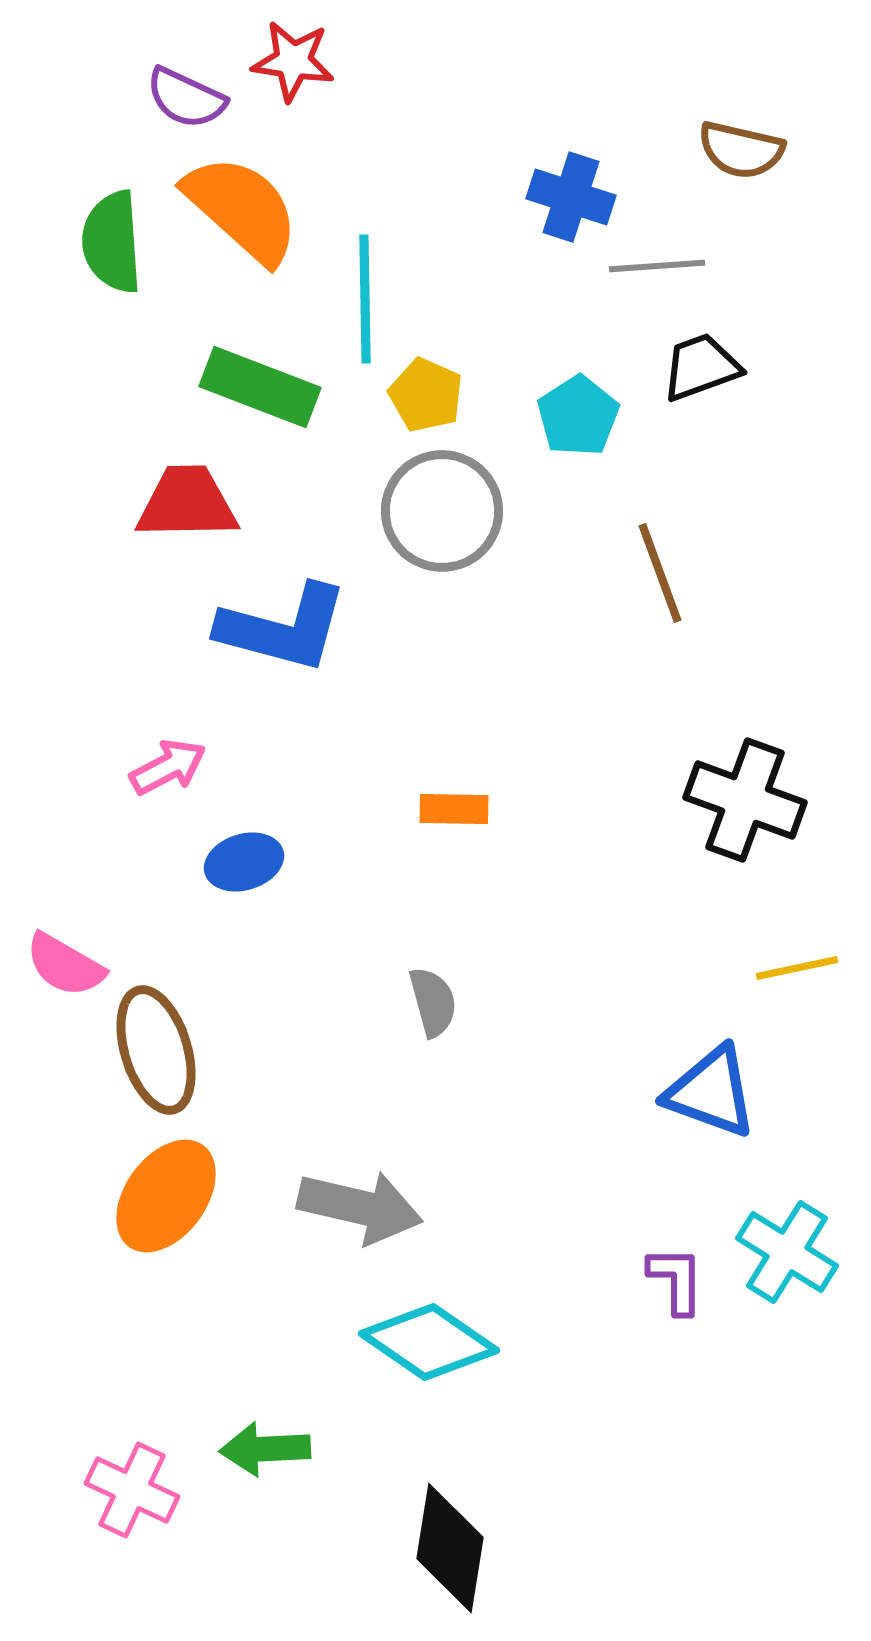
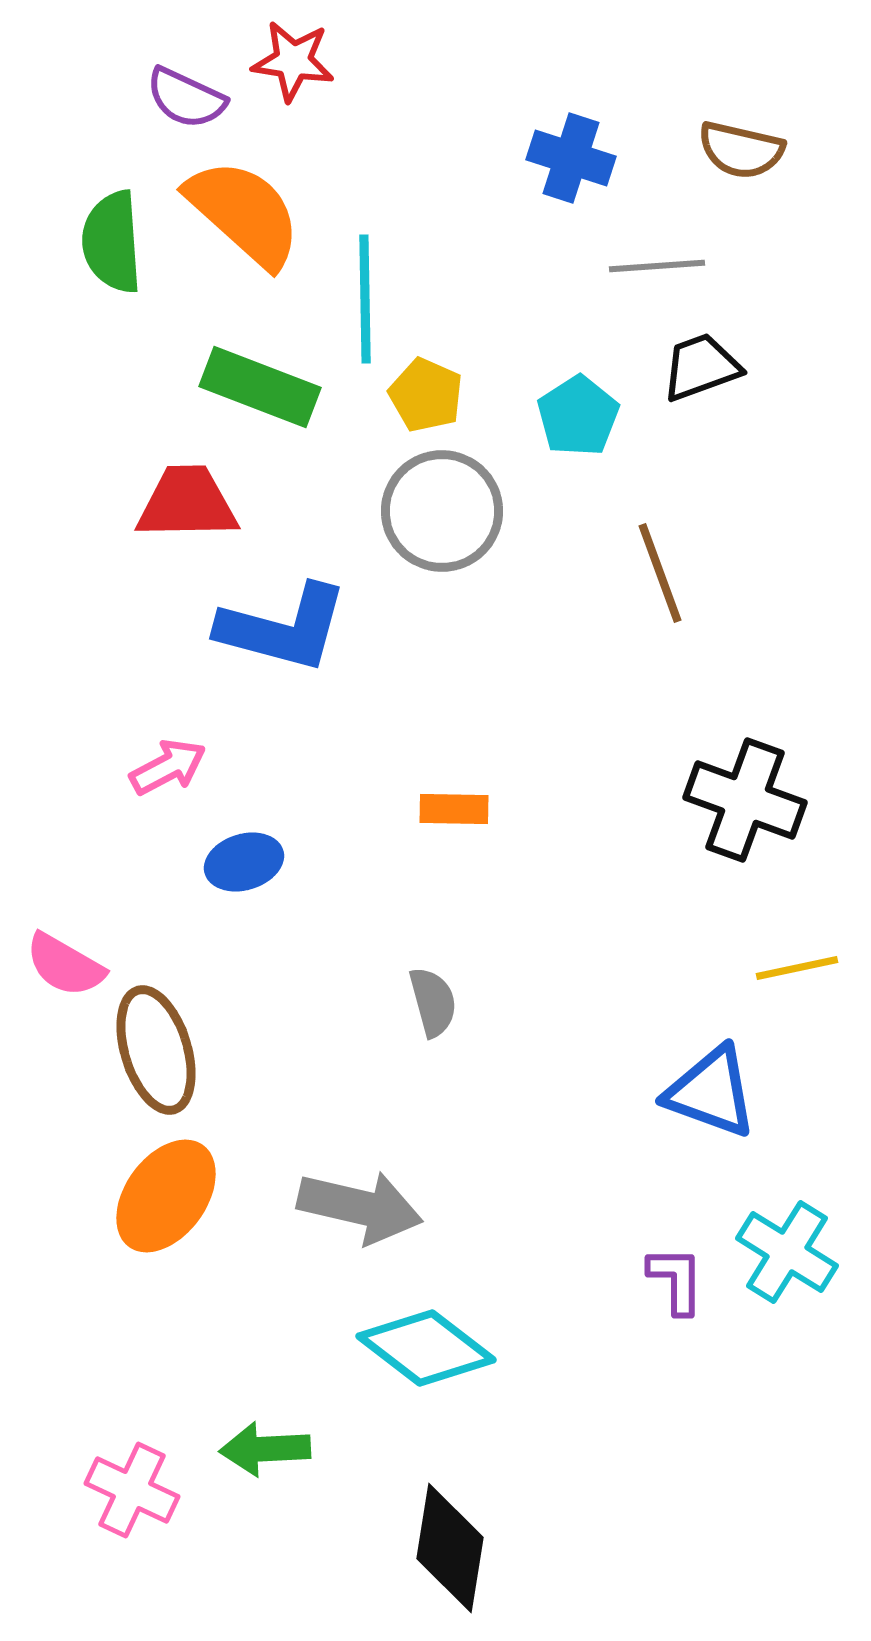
blue cross: moved 39 px up
orange semicircle: moved 2 px right, 4 px down
cyan diamond: moved 3 px left, 6 px down; rotated 3 degrees clockwise
